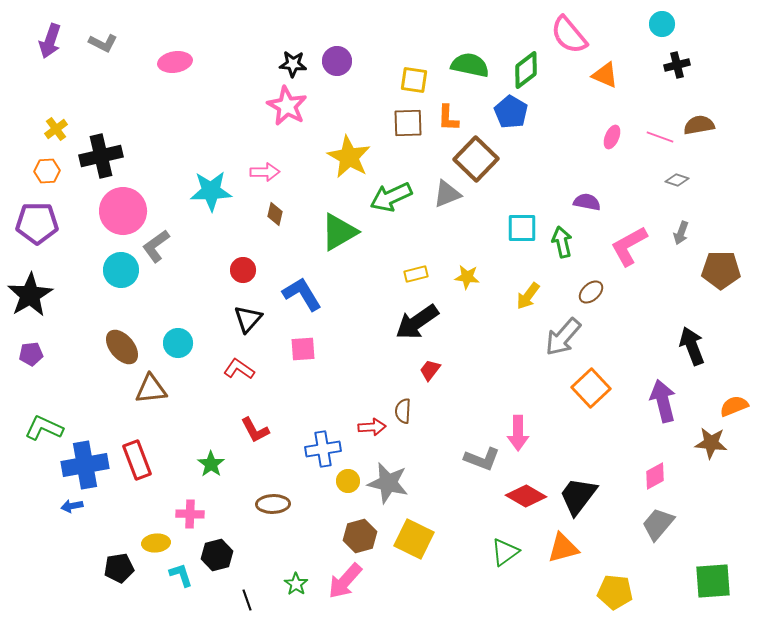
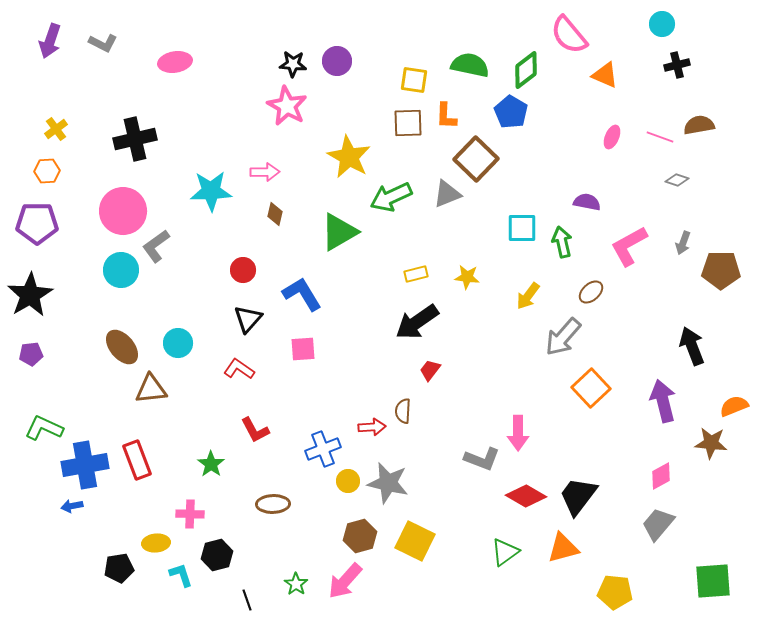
orange L-shape at (448, 118): moved 2 px left, 2 px up
black cross at (101, 156): moved 34 px right, 17 px up
gray arrow at (681, 233): moved 2 px right, 10 px down
blue cross at (323, 449): rotated 12 degrees counterclockwise
pink diamond at (655, 476): moved 6 px right
yellow square at (414, 539): moved 1 px right, 2 px down
